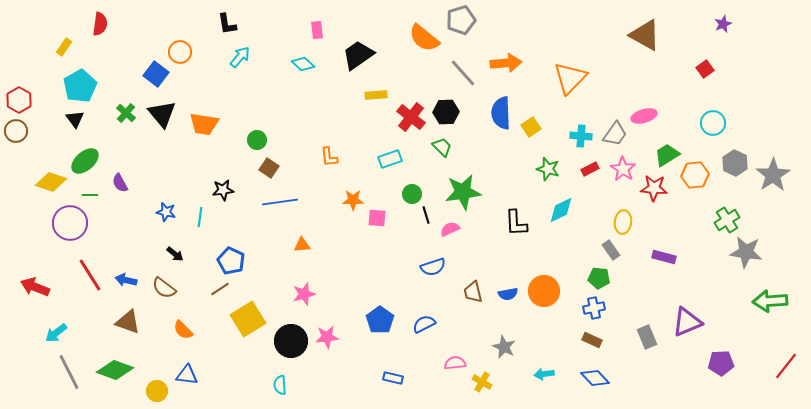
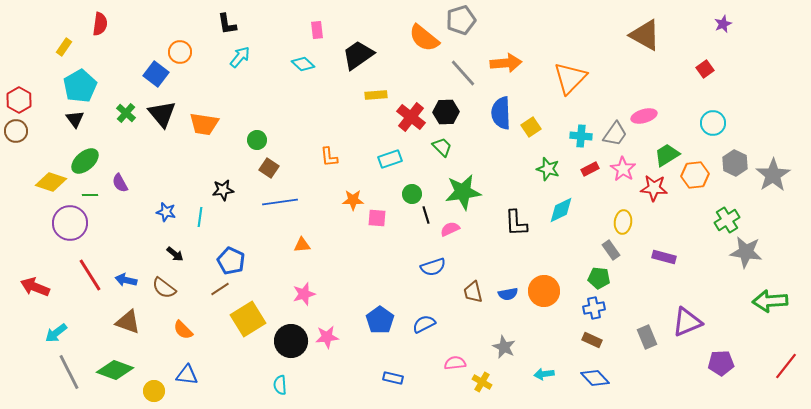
yellow circle at (157, 391): moved 3 px left
